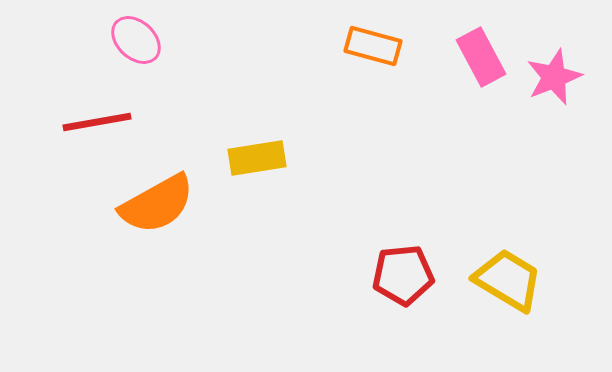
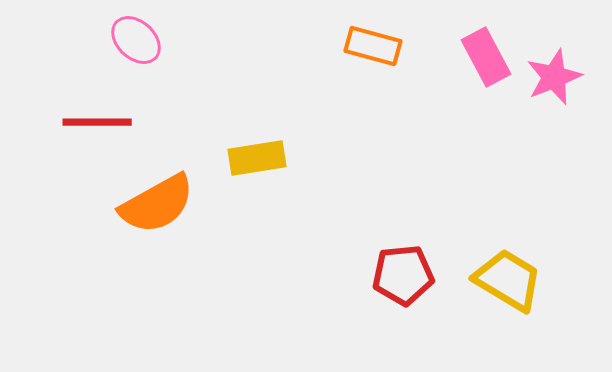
pink rectangle: moved 5 px right
red line: rotated 10 degrees clockwise
